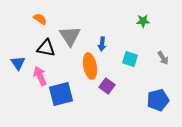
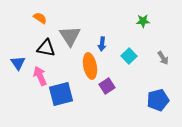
orange semicircle: moved 1 px up
cyan square: moved 1 px left, 3 px up; rotated 28 degrees clockwise
purple square: rotated 21 degrees clockwise
